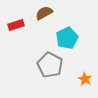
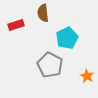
brown semicircle: moved 1 px left; rotated 66 degrees counterclockwise
orange star: moved 2 px right, 3 px up
